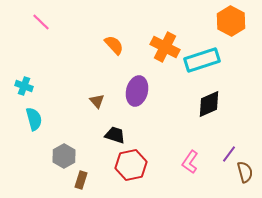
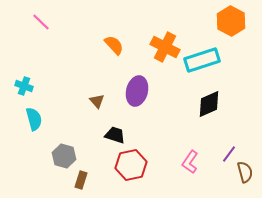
gray hexagon: rotated 15 degrees counterclockwise
